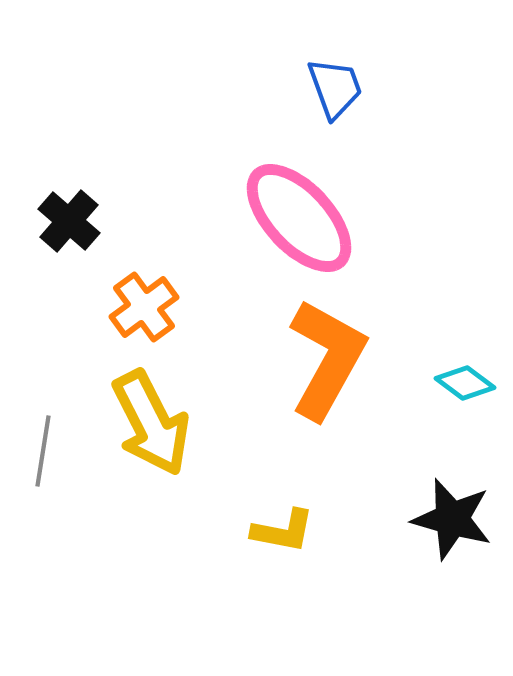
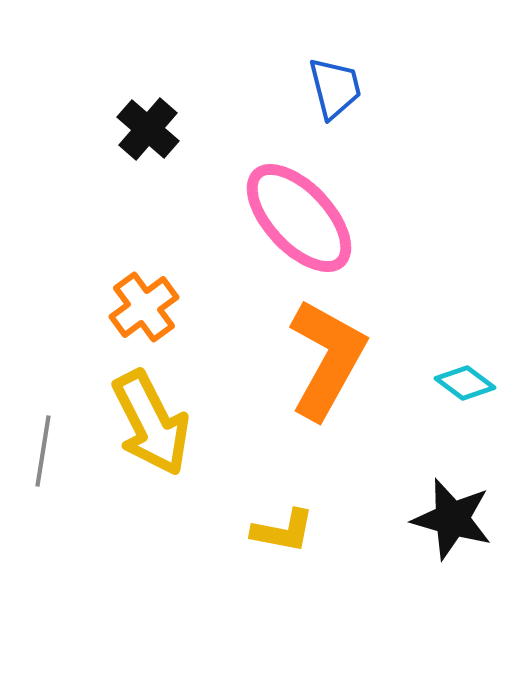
blue trapezoid: rotated 6 degrees clockwise
black cross: moved 79 px right, 92 px up
